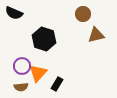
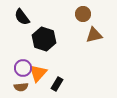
black semicircle: moved 8 px right, 4 px down; rotated 30 degrees clockwise
brown triangle: moved 2 px left
purple circle: moved 1 px right, 2 px down
